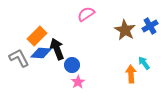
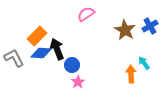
gray L-shape: moved 5 px left
